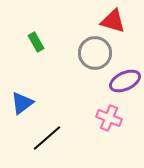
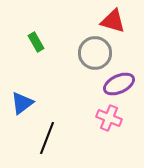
purple ellipse: moved 6 px left, 3 px down
black line: rotated 28 degrees counterclockwise
